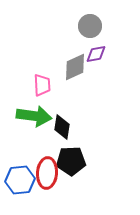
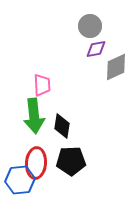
purple diamond: moved 5 px up
gray diamond: moved 41 px right
green arrow: rotated 76 degrees clockwise
black diamond: moved 1 px up
red ellipse: moved 11 px left, 10 px up
